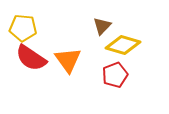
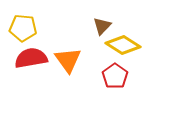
yellow diamond: rotated 16 degrees clockwise
red semicircle: rotated 136 degrees clockwise
red pentagon: moved 1 px down; rotated 15 degrees counterclockwise
